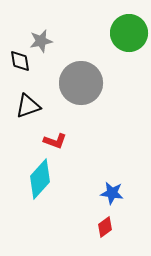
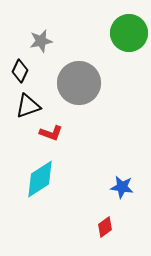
black diamond: moved 10 px down; rotated 35 degrees clockwise
gray circle: moved 2 px left
red L-shape: moved 4 px left, 8 px up
cyan diamond: rotated 15 degrees clockwise
blue star: moved 10 px right, 6 px up
